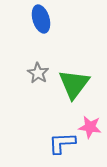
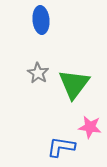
blue ellipse: moved 1 px down; rotated 12 degrees clockwise
blue L-shape: moved 1 px left, 4 px down; rotated 12 degrees clockwise
